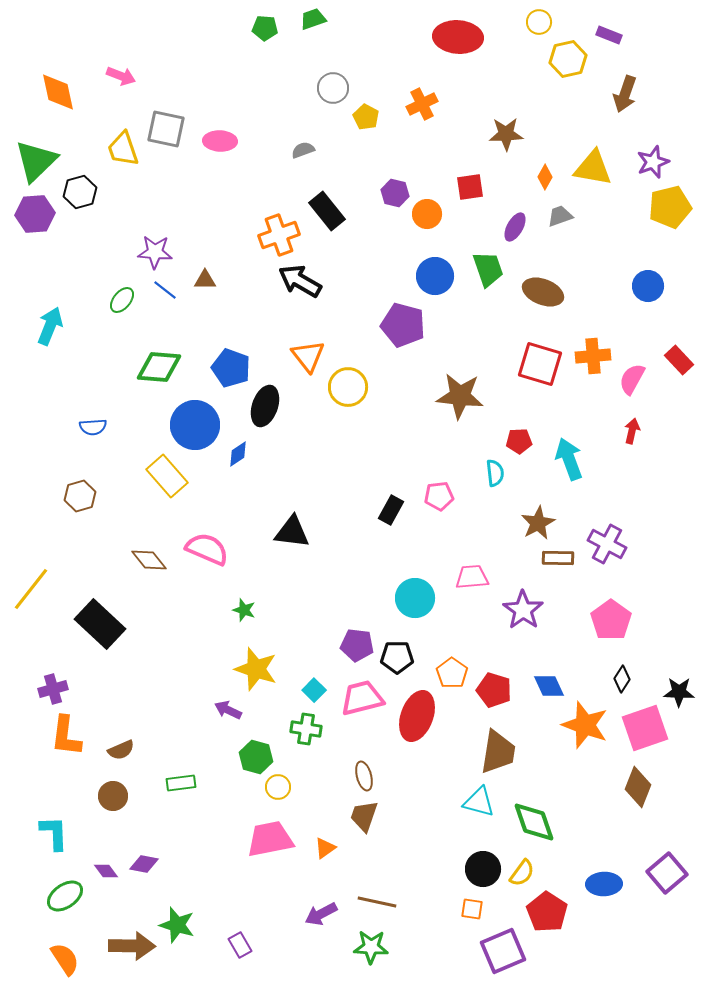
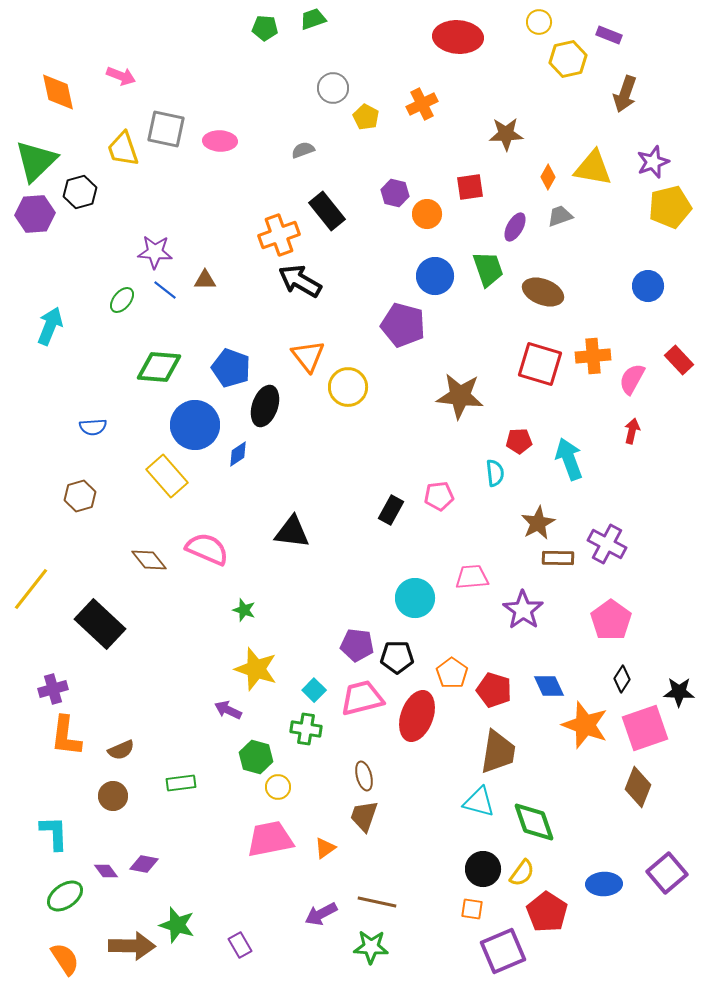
orange diamond at (545, 177): moved 3 px right
